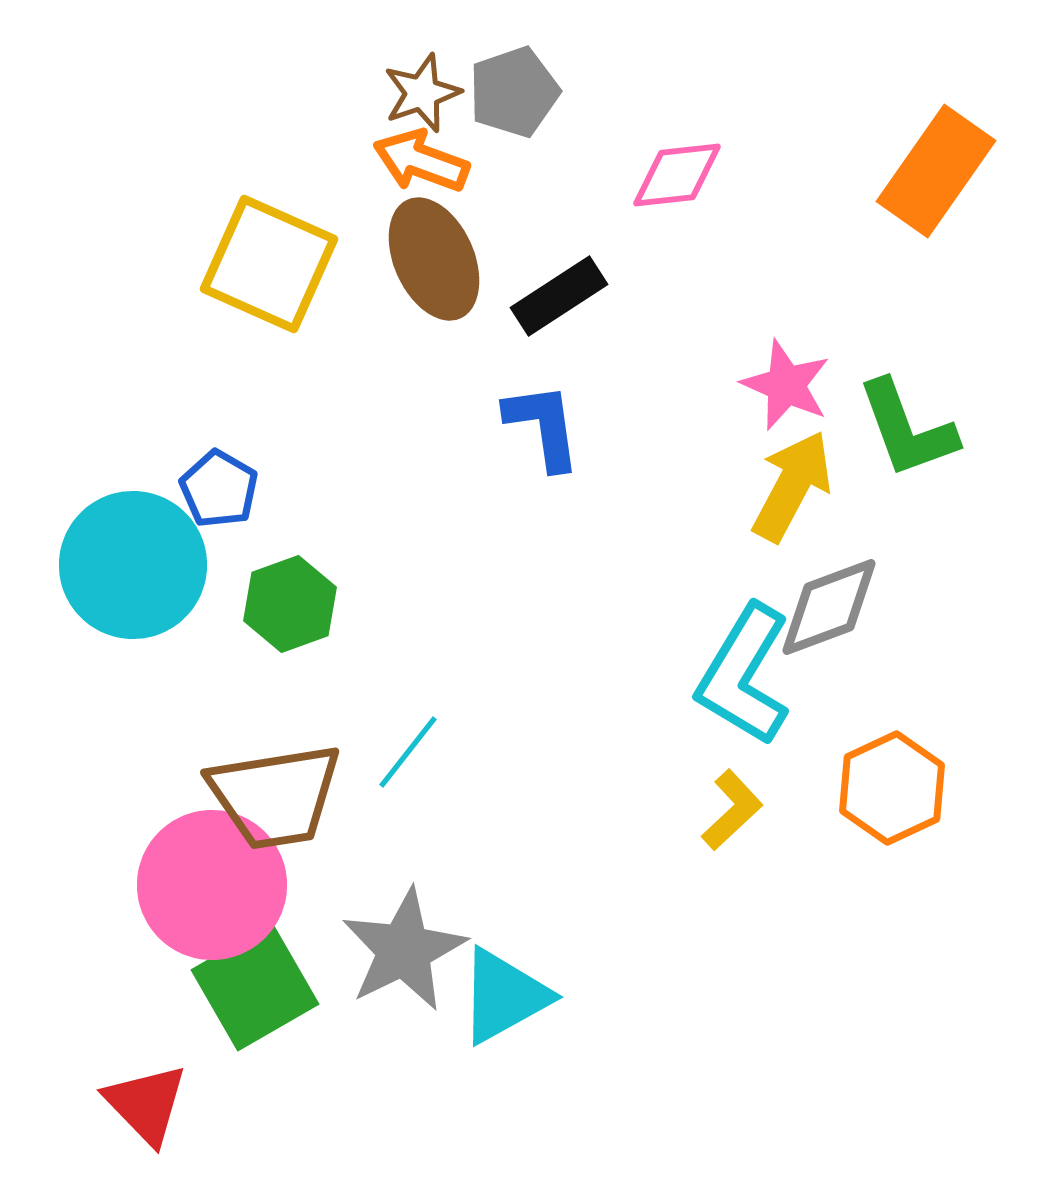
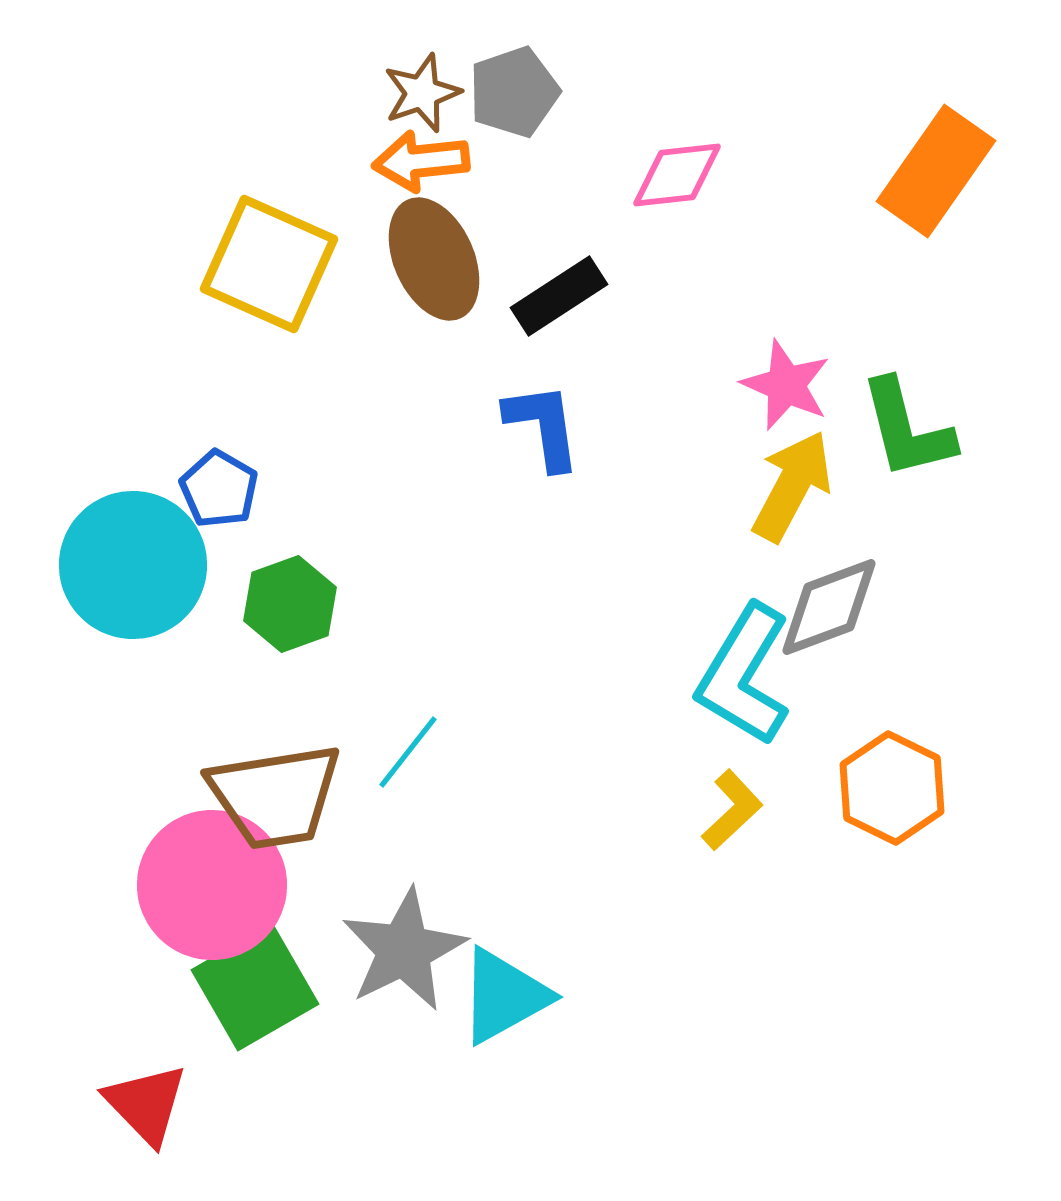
orange arrow: rotated 26 degrees counterclockwise
green L-shape: rotated 6 degrees clockwise
orange hexagon: rotated 9 degrees counterclockwise
